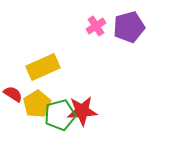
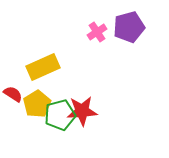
pink cross: moved 1 px right, 6 px down
